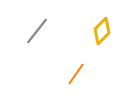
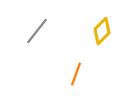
orange line: rotated 15 degrees counterclockwise
